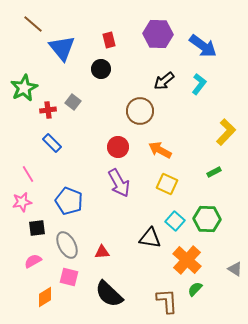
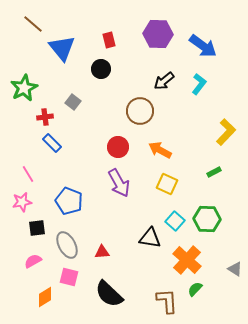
red cross: moved 3 px left, 7 px down
